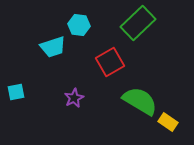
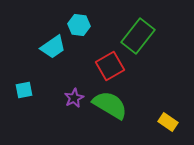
green rectangle: moved 13 px down; rotated 8 degrees counterclockwise
cyan trapezoid: rotated 16 degrees counterclockwise
red square: moved 4 px down
cyan square: moved 8 px right, 2 px up
green semicircle: moved 30 px left, 4 px down
